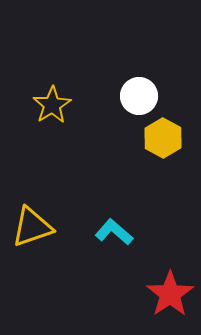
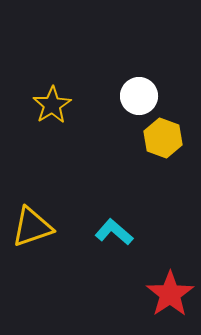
yellow hexagon: rotated 9 degrees counterclockwise
